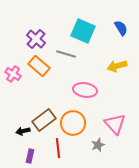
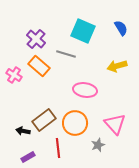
pink cross: moved 1 px right, 1 px down
orange circle: moved 2 px right
black arrow: rotated 24 degrees clockwise
purple rectangle: moved 2 px left, 1 px down; rotated 48 degrees clockwise
